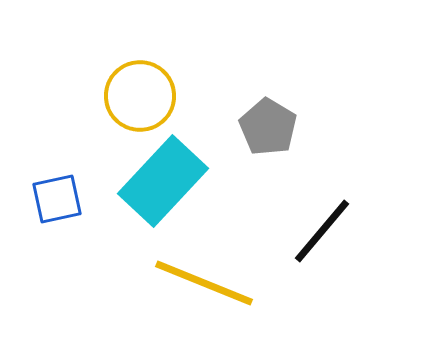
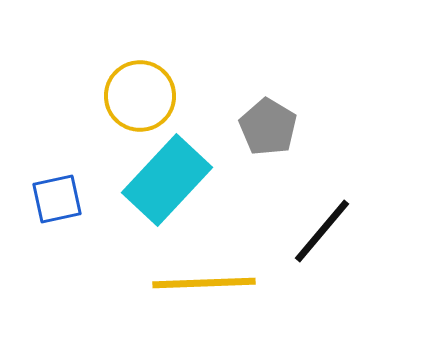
cyan rectangle: moved 4 px right, 1 px up
yellow line: rotated 24 degrees counterclockwise
